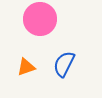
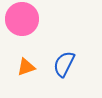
pink circle: moved 18 px left
